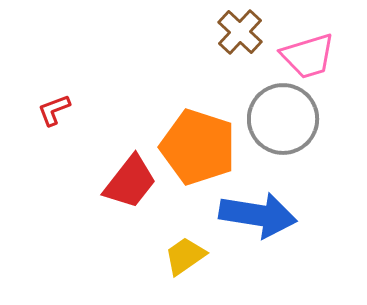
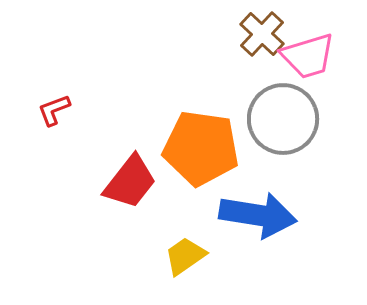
brown cross: moved 22 px right, 2 px down
orange pentagon: moved 3 px right, 1 px down; rotated 10 degrees counterclockwise
